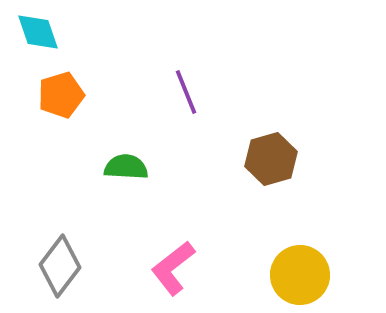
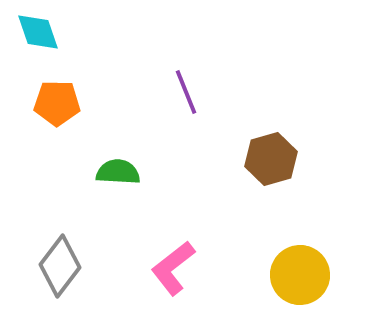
orange pentagon: moved 4 px left, 8 px down; rotated 18 degrees clockwise
green semicircle: moved 8 px left, 5 px down
